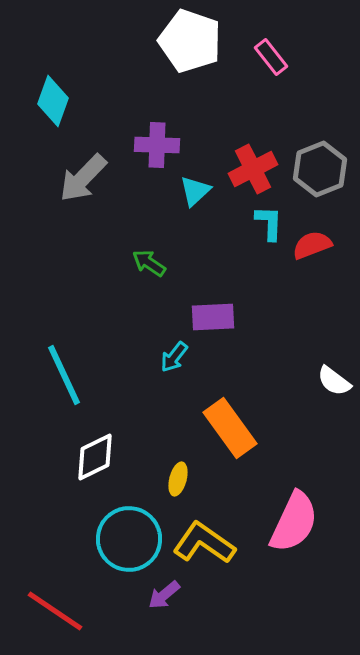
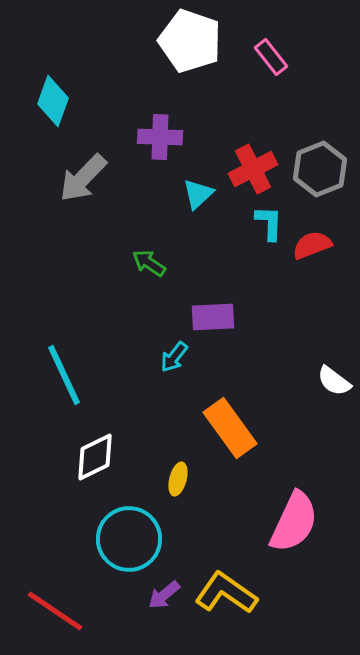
purple cross: moved 3 px right, 8 px up
cyan triangle: moved 3 px right, 3 px down
yellow L-shape: moved 22 px right, 50 px down
